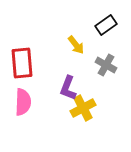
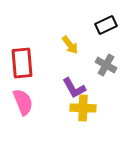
black rectangle: rotated 10 degrees clockwise
yellow arrow: moved 6 px left
purple L-shape: moved 6 px right; rotated 50 degrees counterclockwise
pink semicircle: rotated 24 degrees counterclockwise
yellow cross: rotated 30 degrees clockwise
